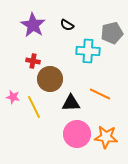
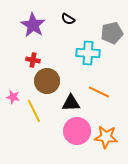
black semicircle: moved 1 px right, 6 px up
cyan cross: moved 2 px down
red cross: moved 1 px up
brown circle: moved 3 px left, 2 px down
orange line: moved 1 px left, 2 px up
yellow line: moved 4 px down
pink circle: moved 3 px up
